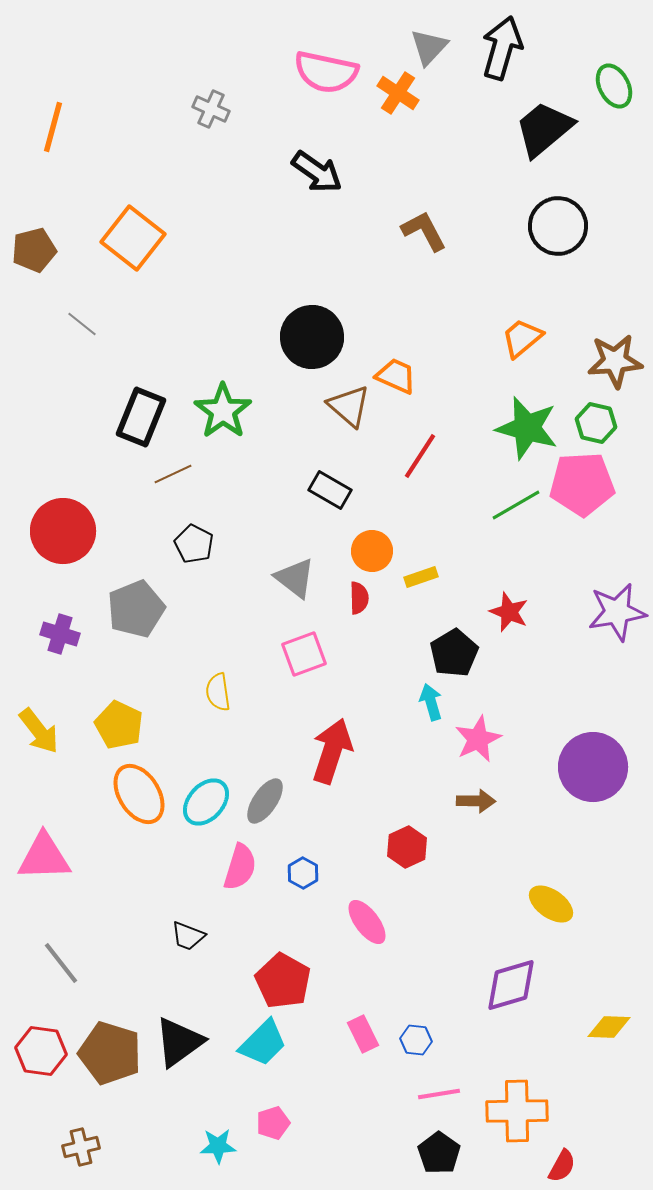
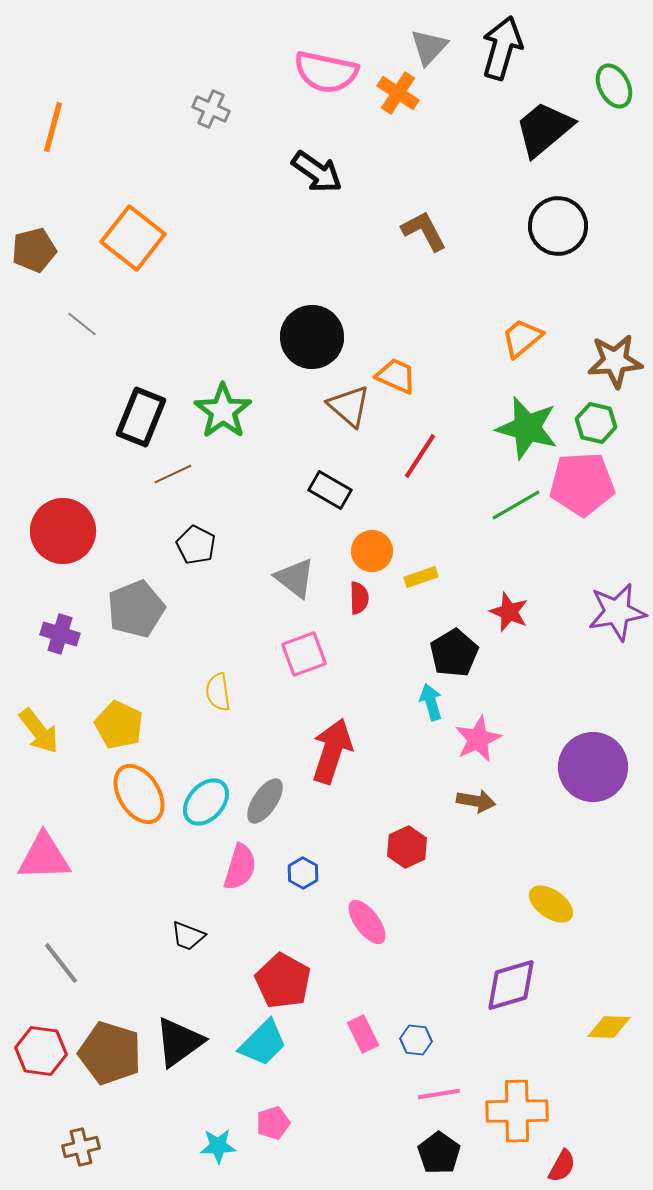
black pentagon at (194, 544): moved 2 px right, 1 px down
brown arrow at (476, 801): rotated 9 degrees clockwise
